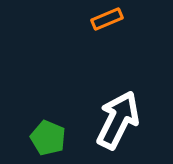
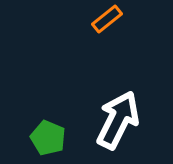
orange rectangle: rotated 16 degrees counterclockwise
